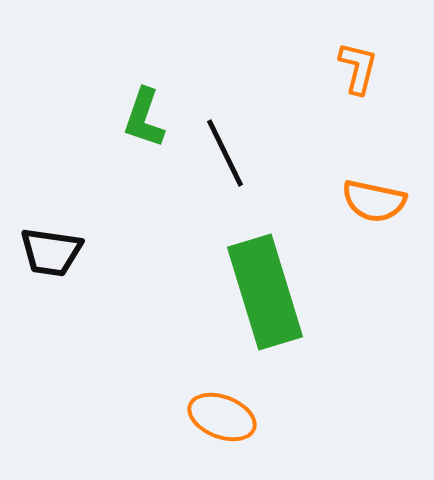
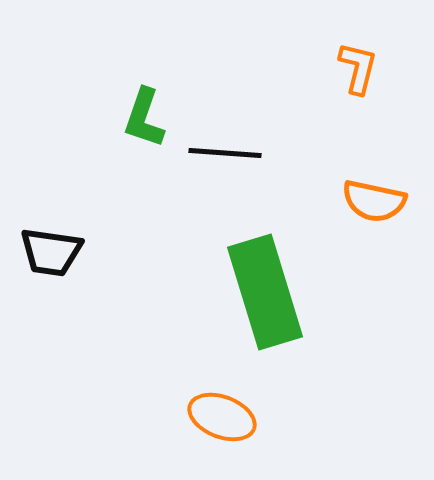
black line: rotated 60 degrees counterclockwise
